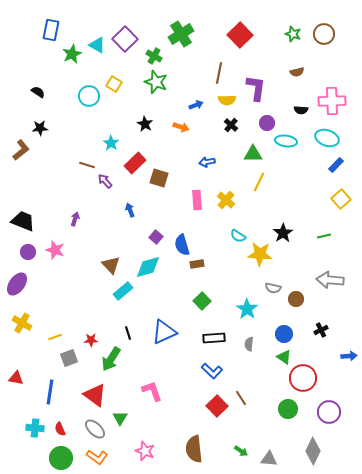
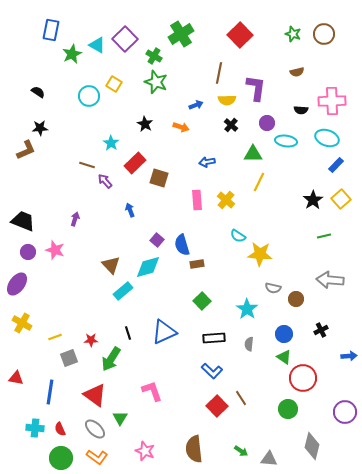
brown L-shape at (21, 150): moved 5 px right; rotated 15 degrees clockwise
black star at (283, 233): moved 30 px right, 33 px up
purple square at (156, 237): moved 1 px right, 3 px down
purple circle at (329, 412): moved 16 px right
gray diamond at (313, 451): moved 1 px left, 5 px up; rotated 12 degrees counterclockwise
